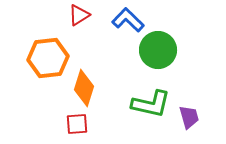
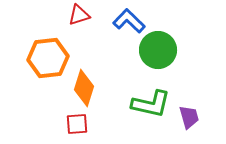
red triangle: rotated 15 degrees clockwise
blue L-shape: moved 1 px right, 1 px down
